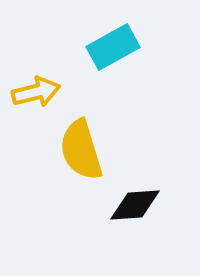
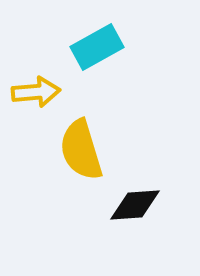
cyan rectangle: moved 16 px left
yellow arrow: rotated 9 degrees clockwise
